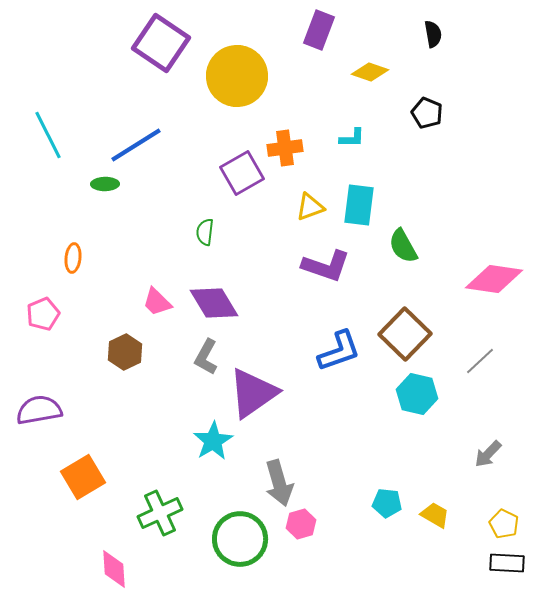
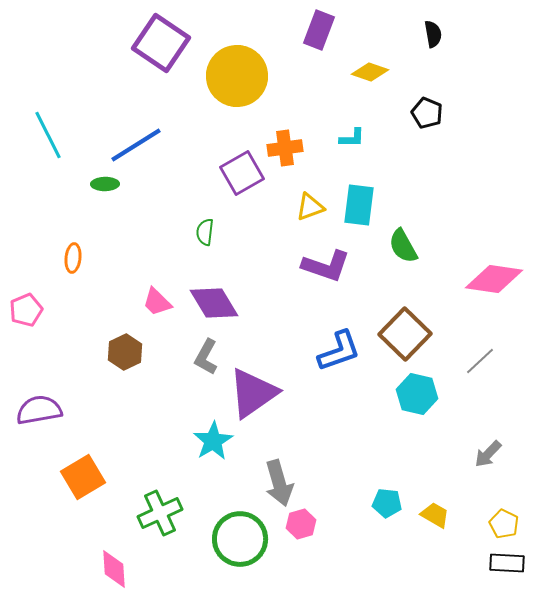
pink pentagon at (43, 314): moved 17 px left, 4 px up
